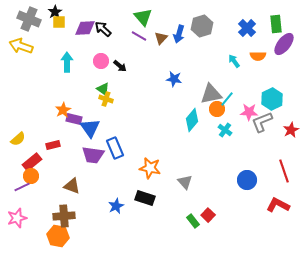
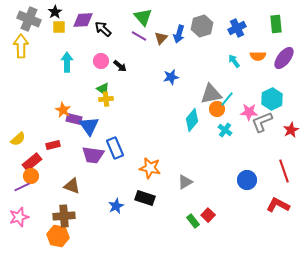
yellow square at (59, 22): moved 5 px down
purple diamond at (85, 28): moved 2 px left, 8 px up
blue cross at (247, 28): moved 10 px left; rotated 18 degrees clockwise
purple ellipse at (284, 44): moved 14 px down
yellow arrow at (21, 46): rotated 70 degrees clockwise
blue star at (174, 79): moved 3 px left, 2 px up; rotated 21 degrees counterclockwise
yellow cross at (106, 99): rotated 24 degrees counterclockwise
orange star at (63, 110): rotated 14 degrees counterclockwise
blue triangle at (90, 128): moved 1 px left, 2 px up
gray triangle at (185, 182): rotated 42 degrees clockwise
pink star at (17, 218): moved 2 px right, 1 px up
